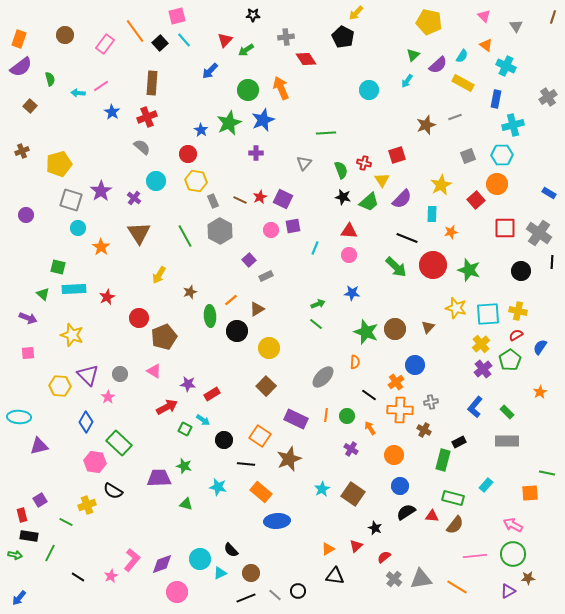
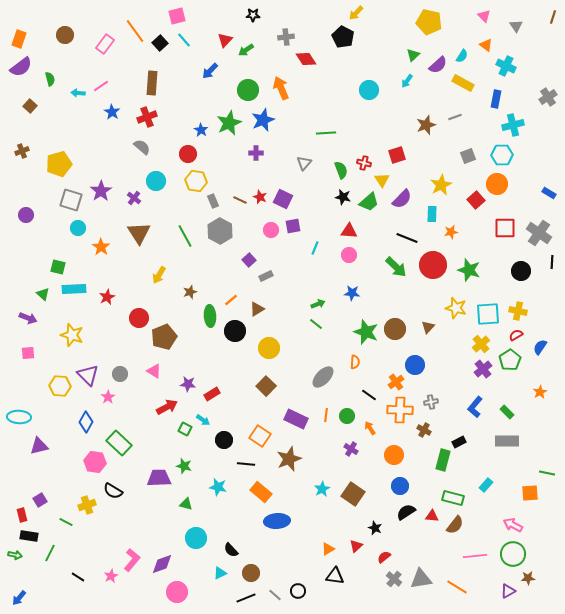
red star at (260, 197): rotated 24 degrees counterclockwise
black circle at (237, 331): moved 2 px left
cyan circle at (200, 559): moved 4 px left, 21 px up
